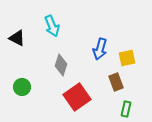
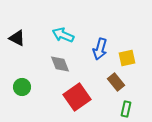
cyan arrow: moved 11 px right, 9 px down; rotated 135 degrees clockwise
gray diamond: moved 1 px left, 1 px up; rotated 40 degrees counterclockwise
brown rectangle: rotated 18 degrees counterclockwise
